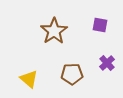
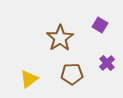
purple square: rotated 21 degrees clockwise
brown star: moved 6 px right, 7 px down
yellow triangle: rotated 42 degrees clockwise
